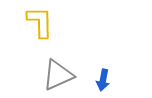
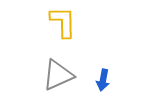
yellow L-shape: moved 23 px right
